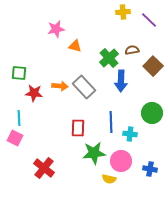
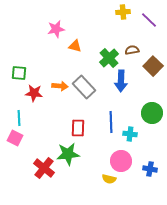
green star: moved 26 px left, 1 px down
